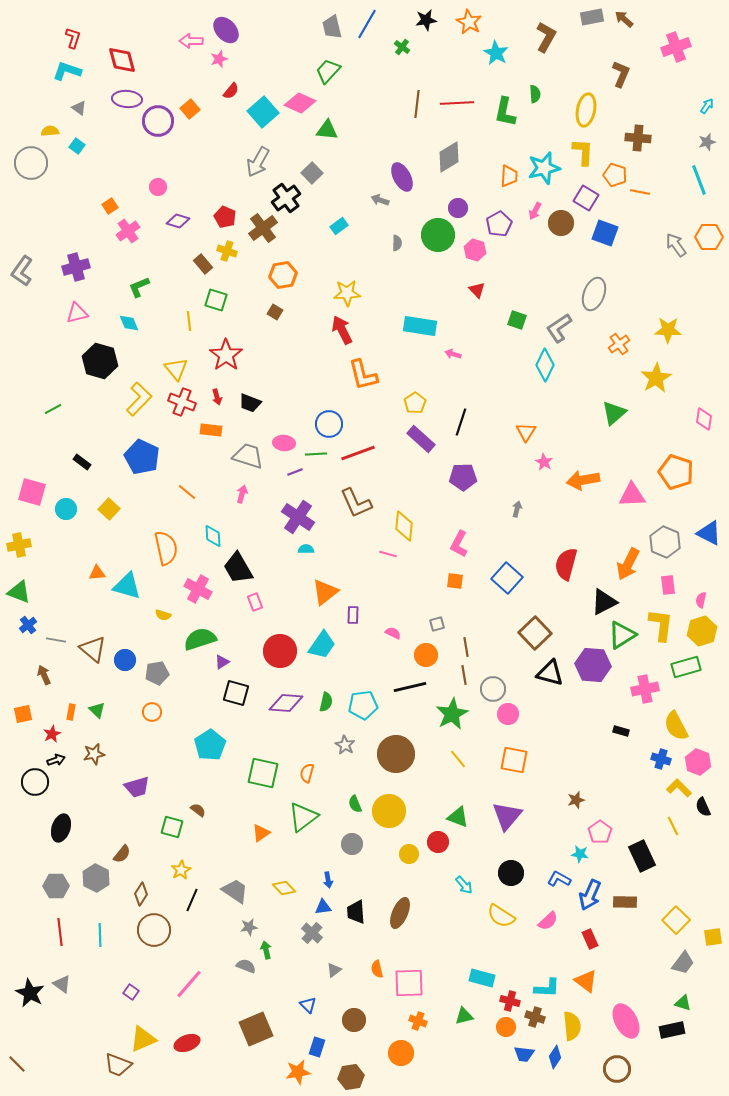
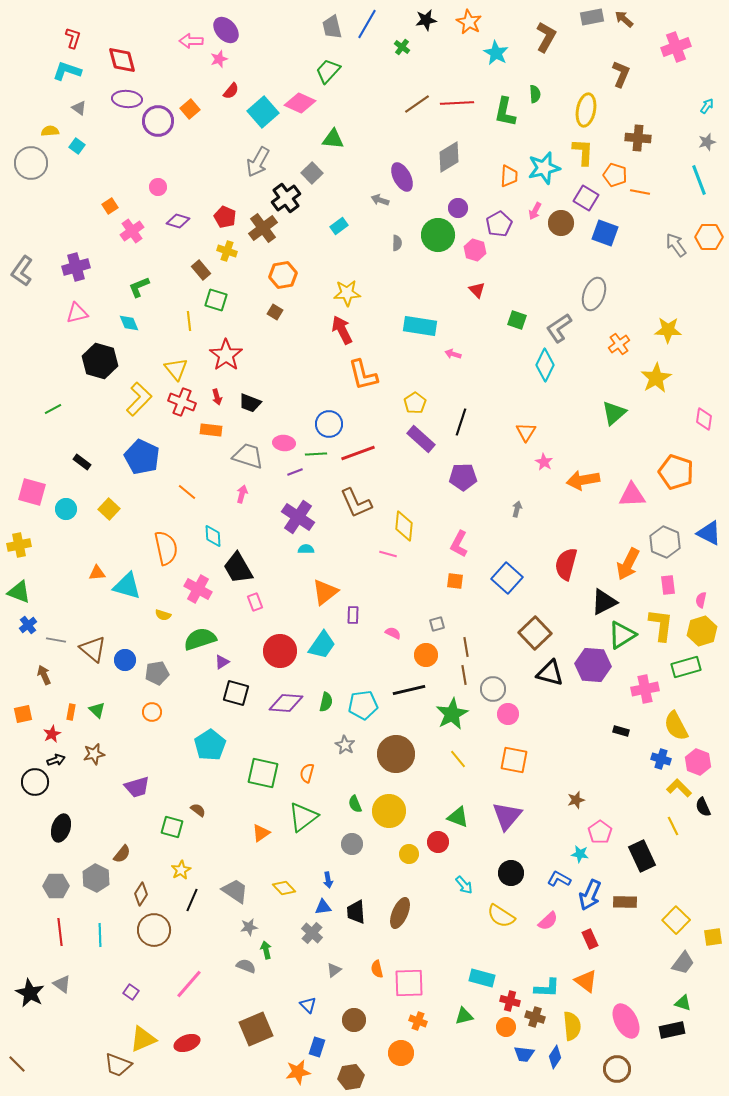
brown line at (417, 104): rotated 48 degrees clockwise
green triangle at (327, 130): moved 6 px right, 9 px down
pink cross at (128, 231): moved 4 px right
brown rectangle at (203, 264): moved 2 px left, 6 px down
black line at (410, 687): moved 1 px left, 3 px down
